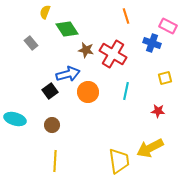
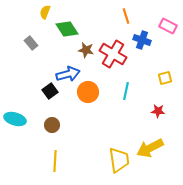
blue cross: moved 10 px left, 3 px up
yellow trapezoid: moved 1 px up
